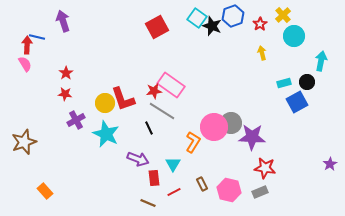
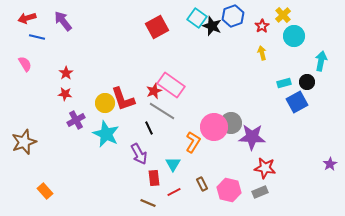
purple arrow at (63, 21): rotated 20 degrees counterclockwise
red star at (260, 24): moved 2 px right, 2 px down
red arrow at (27, 45): moved 27 px up; rotated 108 degrees counterclockwise
red star at (154, 91): rotated 14 degrees counterclockwise
purple arrow at (138, 159): moved 1 px right, 5 px up; rotated 40 degrees clockwise
